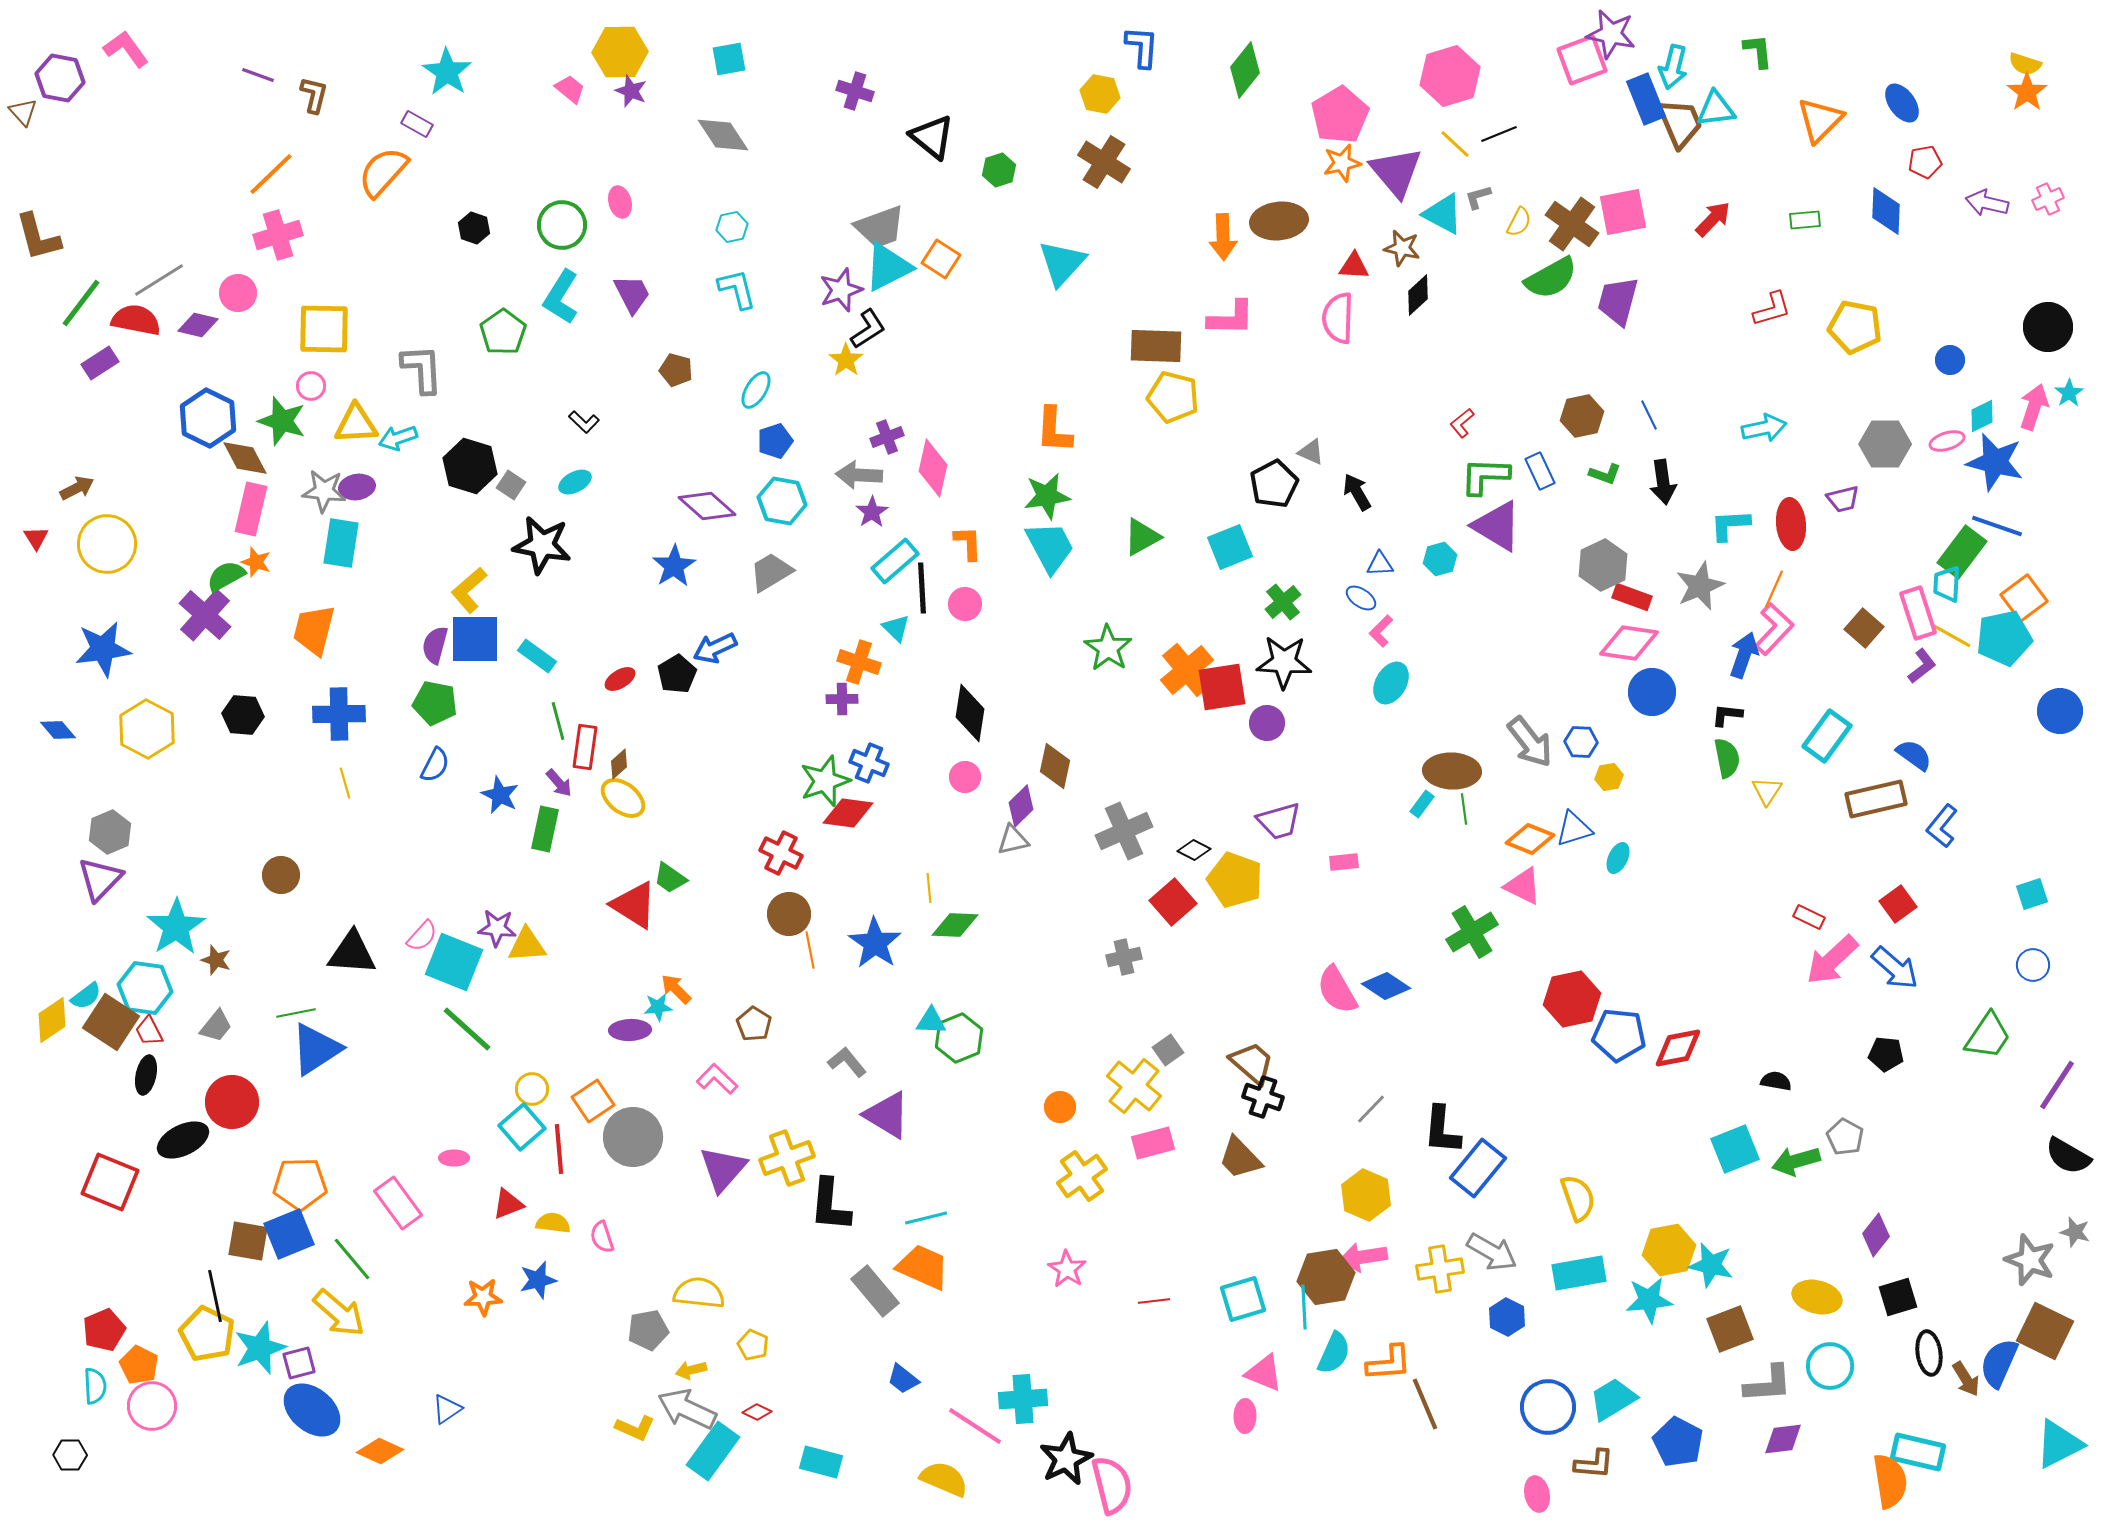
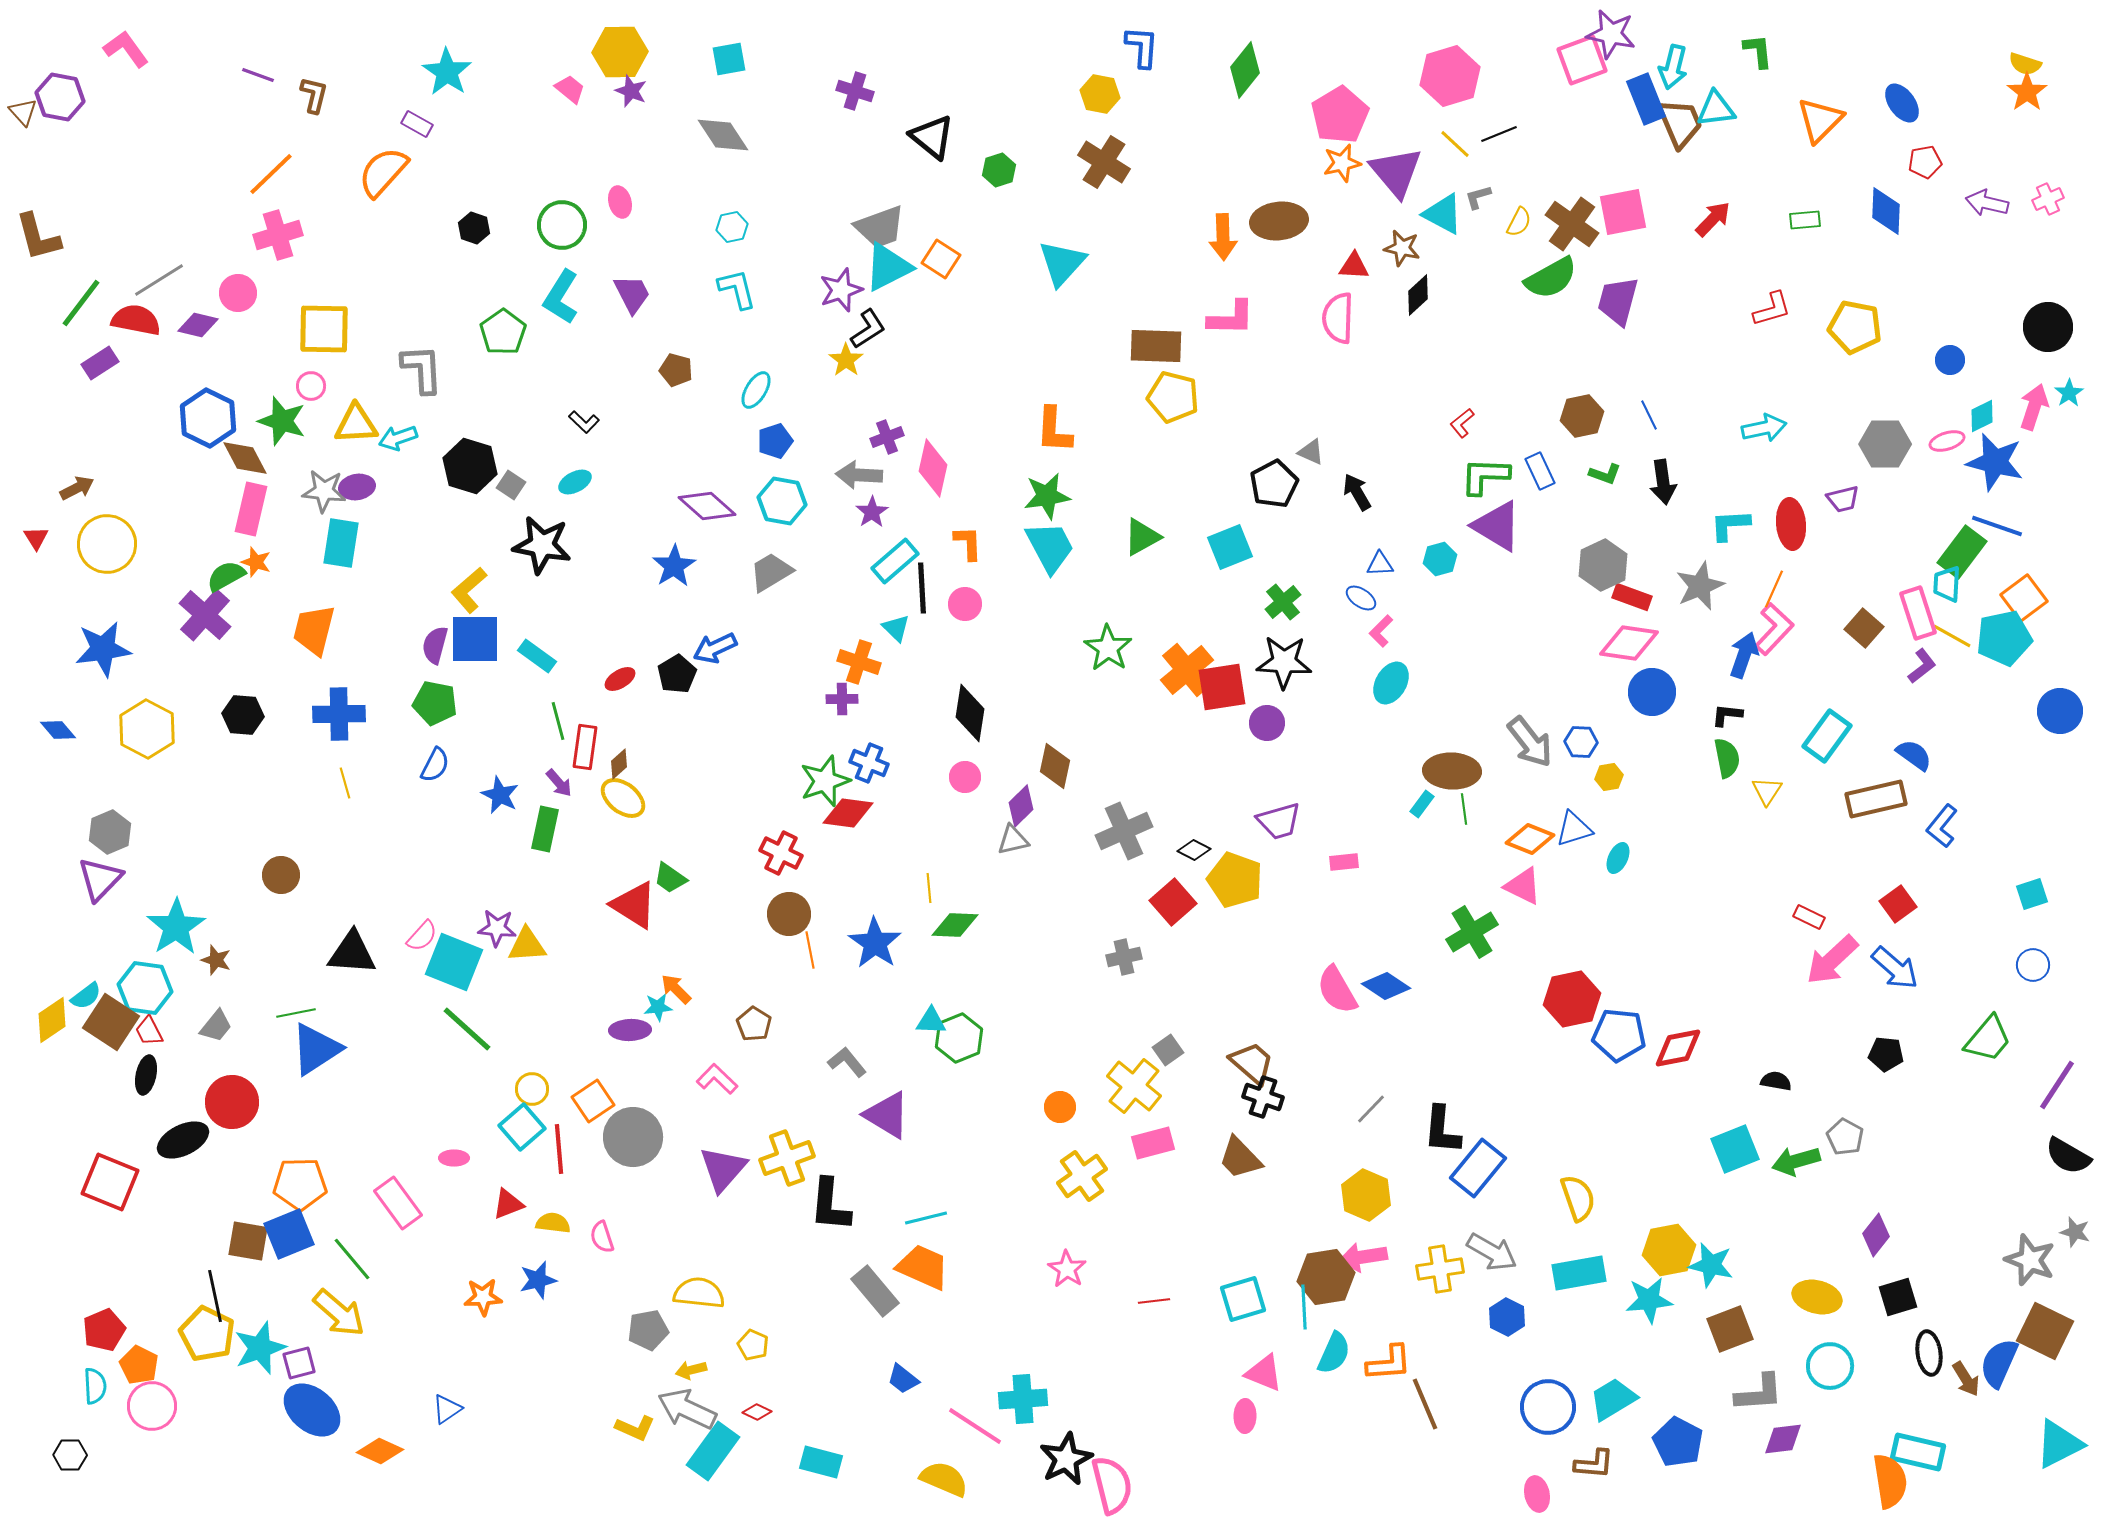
purple hexagon at (60, 78): moved 19 px down
green trapezoid at (1988, 1036): moved 3 px down; rotated 6 degrees clockwise
gray L-shape at (1768, 1384): moved 9 px left, 9 px down
